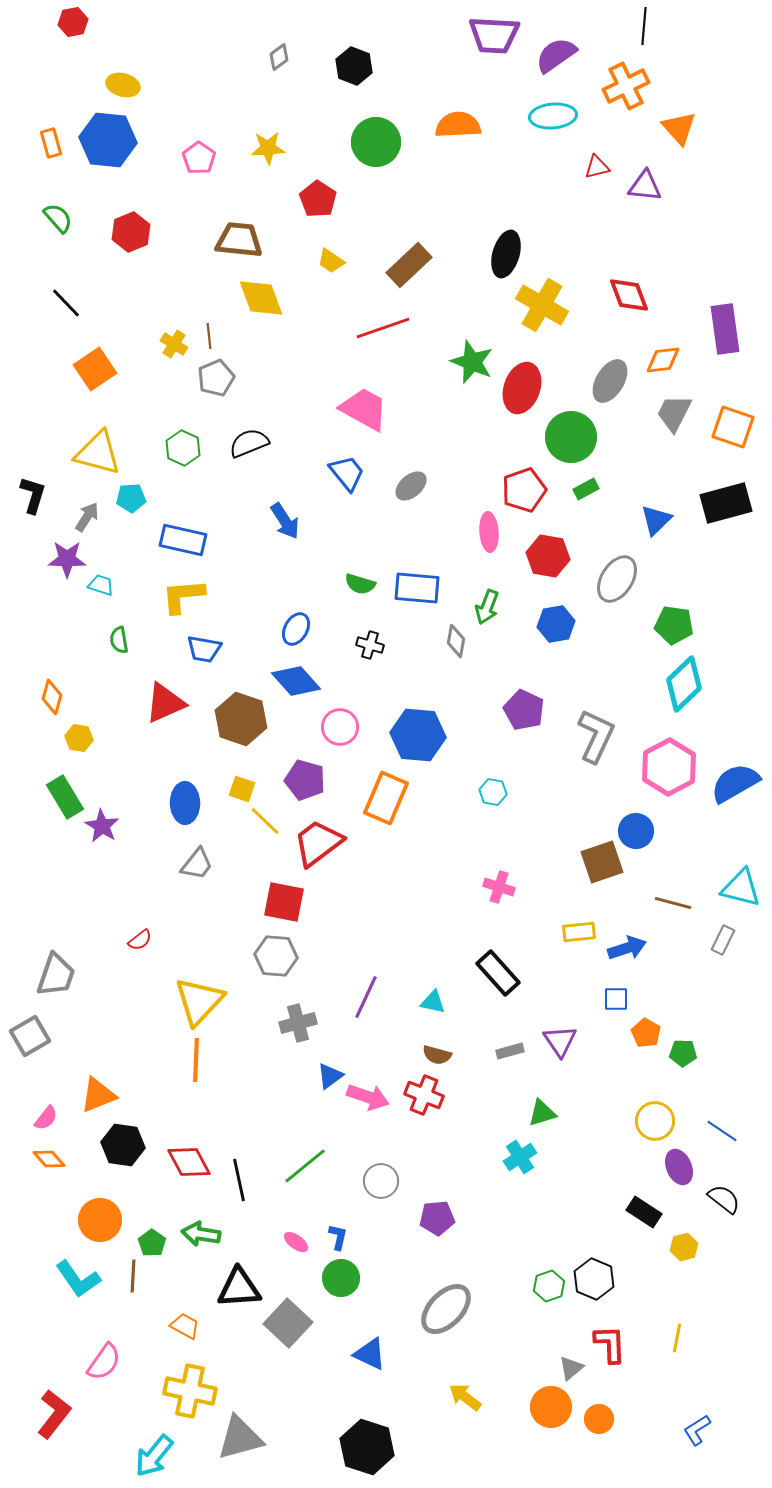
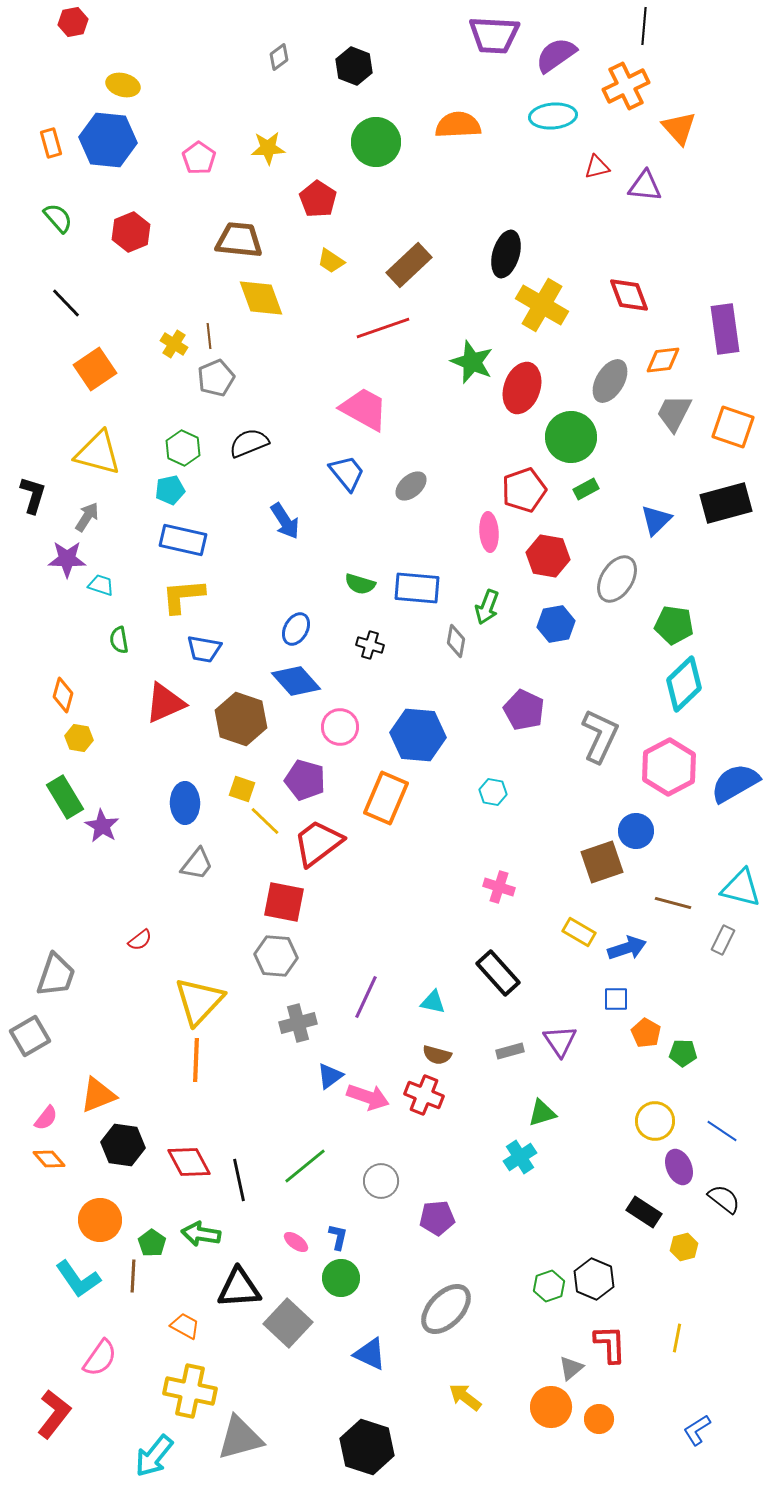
cyan pentagon at (131, 498): moved 39 px right, 8 px up; rotated 8 degrees counterclockwise
orange diamond at (52, 697): moved 11 px right, 2 px up
gray L-shape at (596, 736): moved 4 px right
yellow rectangle at (579, 932): rotated 36 degrees clockwise
pink semicircle at (104, 1362): moved 4 px left, 4 px up
